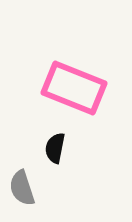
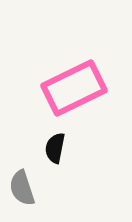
pink rectangle: rotated 48 degrees counterclockwise
